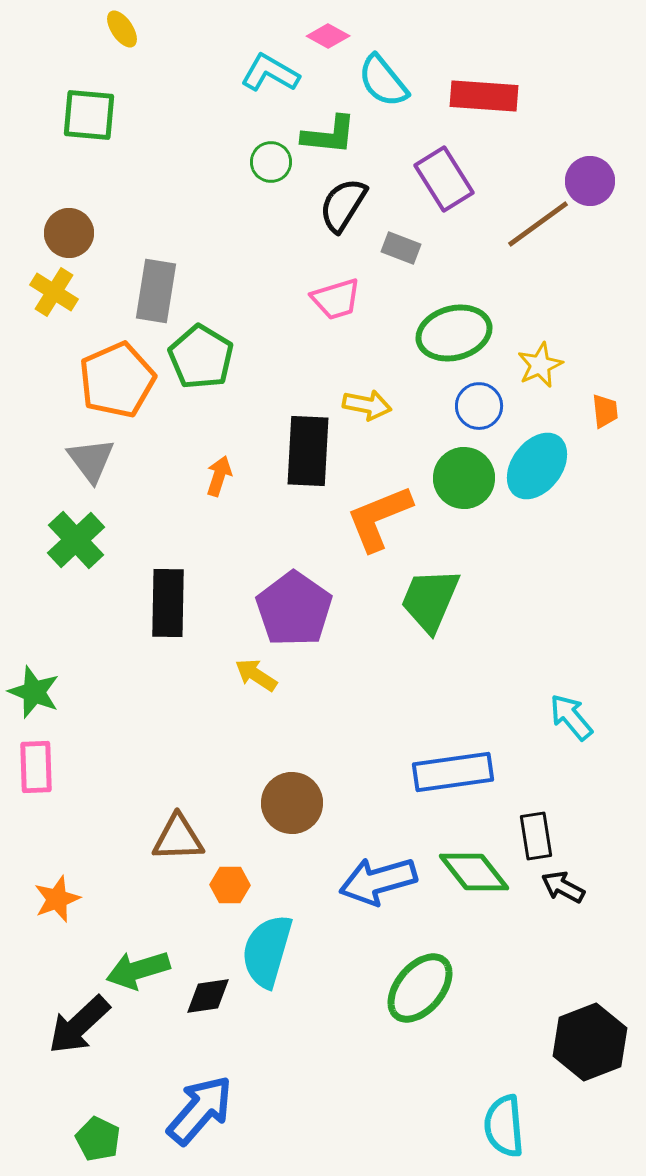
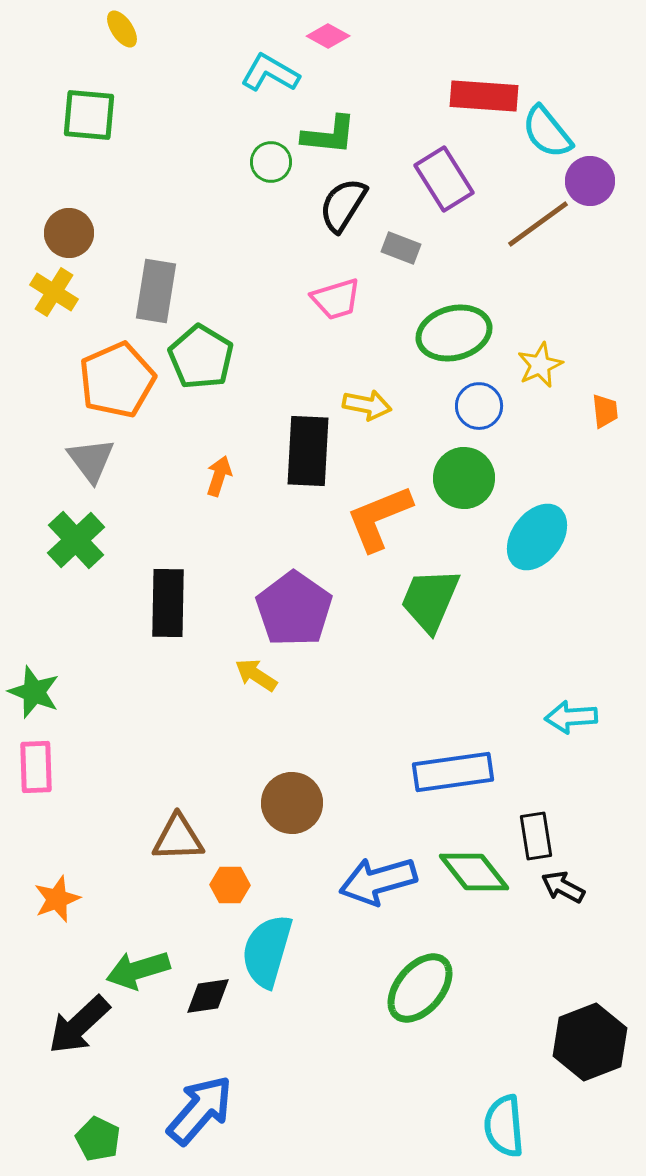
cyan semicircle at (383, 81): moved 164 px right, 51 px down
cyan ellipse at (537, 466): moved 71 px down
cyan arrow at (571, 717): rotated 54 degrees counterclockwise
